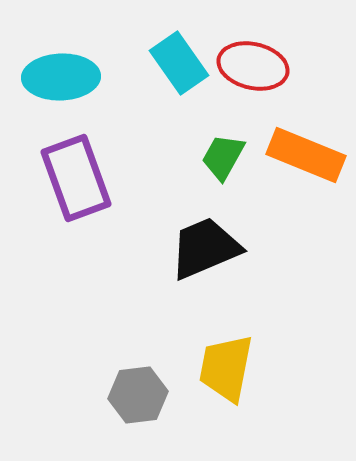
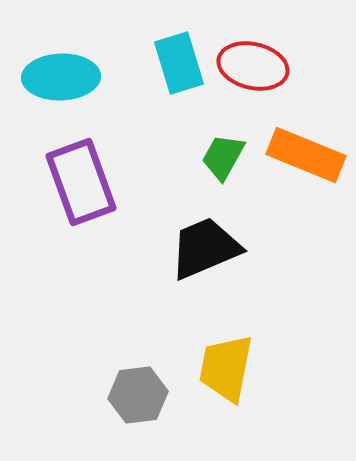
cyan rectangle: rotated 18 degrees clockwise
purple rectangle: moved 5 px right, 4 px down
